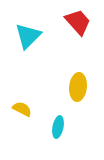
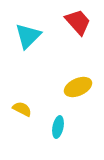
yellow ellipse: rotated 60 degrees clockwise
